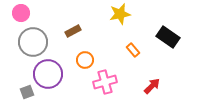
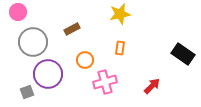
pink circle: moved 3 px left, 1 px up
brown rectangle: moved 1 px left, 2 px up
black rectangle: moved 15 px right, 17 px down
orange rectangle: moved 13 px left, 2 px up; rotated 48 degrees clockwise
